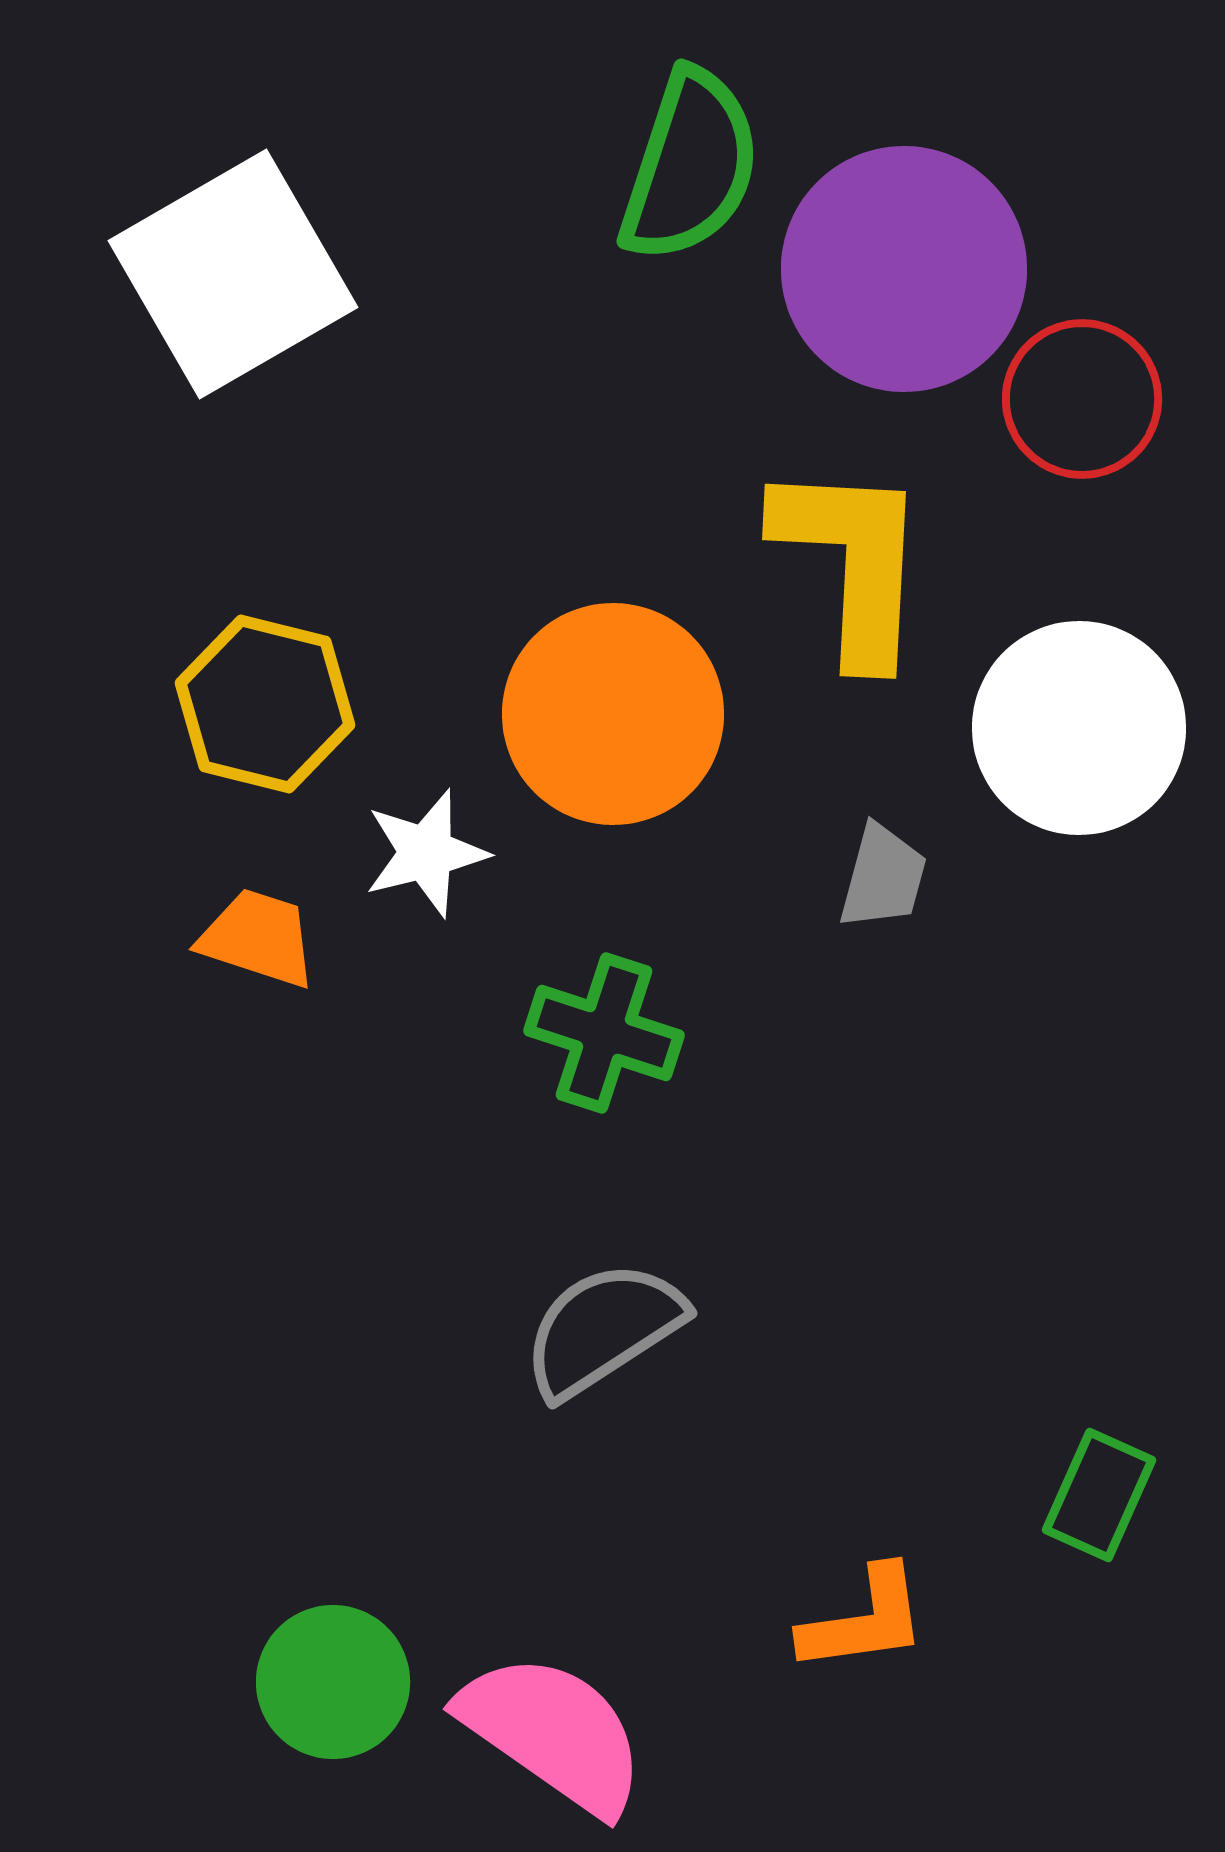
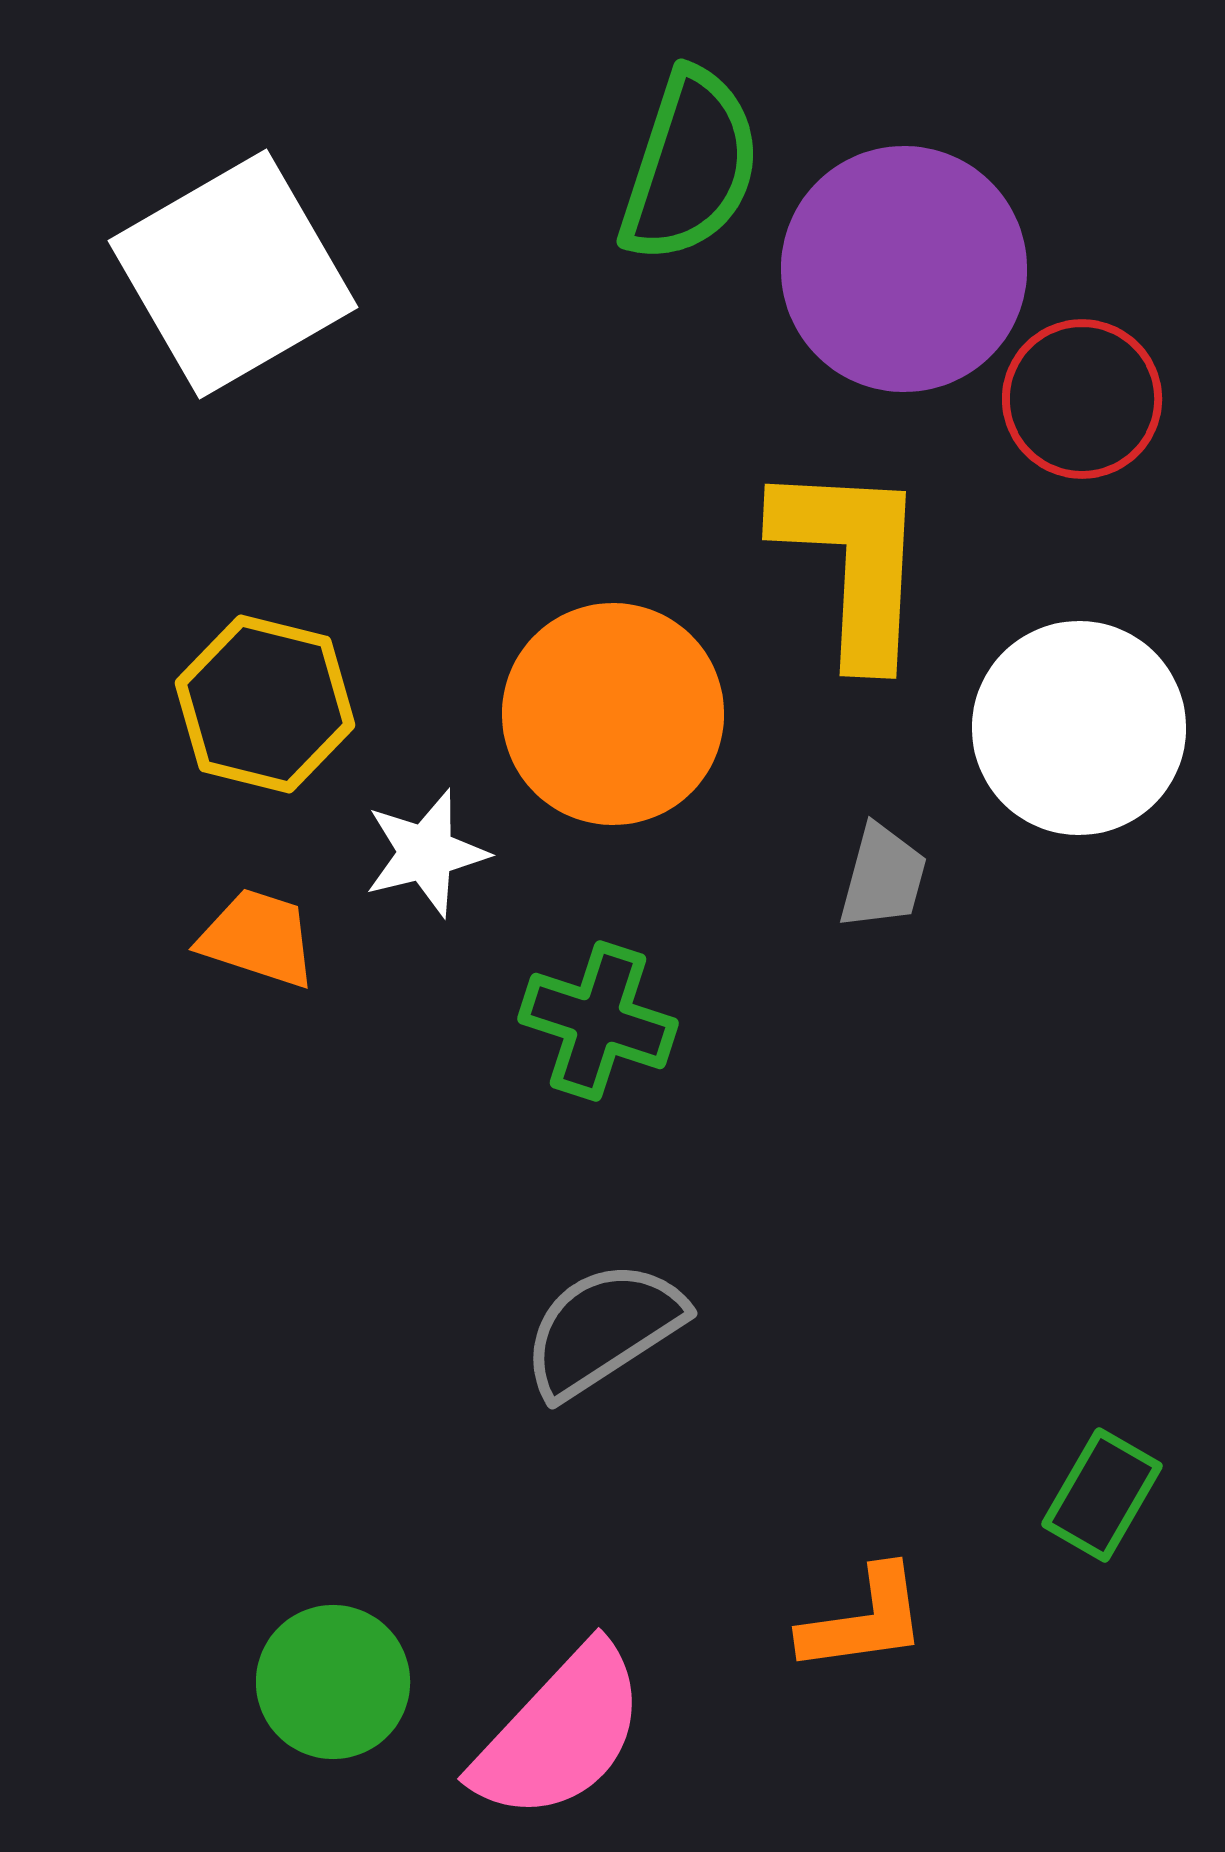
green cross: moved 6 px left, 12 px up
green rectangle: moved 3 px right; rotated 6 degrees clockwise
pink semicircle: moved 7 px right; rotated 98 degrees clockwise
